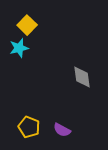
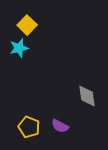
gray diamond: moved 5 px right, 19 px down
purple semicircle: moved 2 px left, 4 px up
